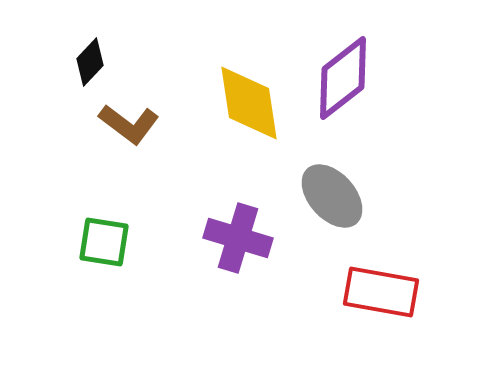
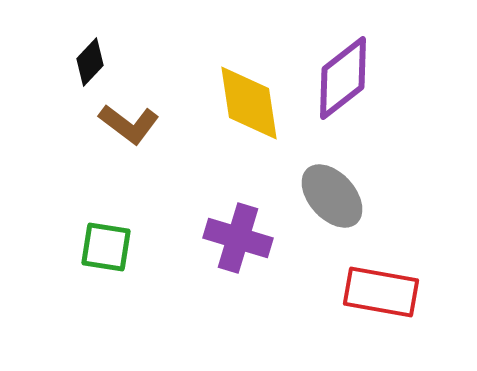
green square: moved 2 px right, 5 px down
